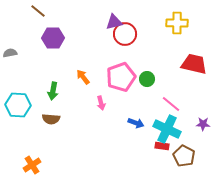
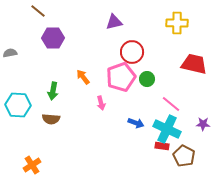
red circle: moved 7 px right, 18 px down
